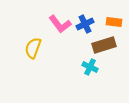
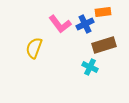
orange rectangle: moved 11 px left, 10 px up; rotated 14 degrees counterclockwise
yellow semicircle: moved 1 px right
